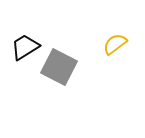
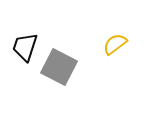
black trapezoid: rotated 40 degrees counterclockwise
